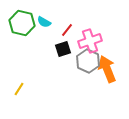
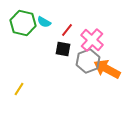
green hexagon: moved 1 px right
pink cross: moved 2 px right, 1 px up; rotated 30 degrees counterclockwise
black square: rotated 28 degrees clockwise
gray hexagon: rotated 15 degrees clockwise
orange arrow: rotated 40 degrees counterclockwise
